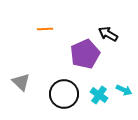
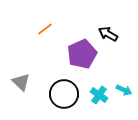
orange line: rotated 35 degrees counterclockwise
purple pentagon: moved 3 px left
